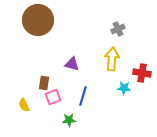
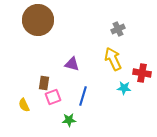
yellow arrow: moved 1 px right; rotated 30 degrees counterclockwise
